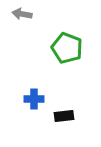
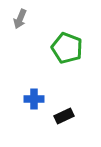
gray arrow: moved 2 px left, 5 px down; rotated 78 degrees counterclockwise
black rectangle: rotated 18 degrees counterclockwise
